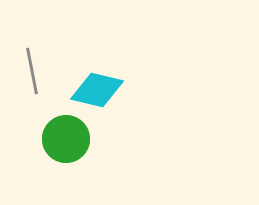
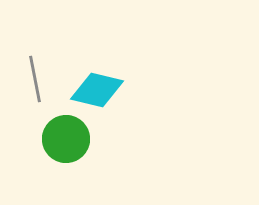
gray line: moved 3 px right, 8 px down
